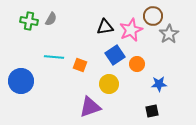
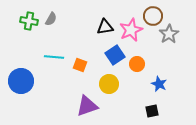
blue star: rotated 28 degrees clockwise
purple triangle: moved 3 px left, 1 px up
